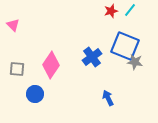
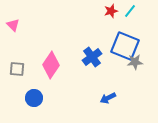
cyan line: moved 1 px down
gray star: rotated 14 degrees counterclockwise
blue circle: moved 1 px left, 4 px down
blue arrow: rotated 91 degrees counterclockwise
